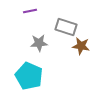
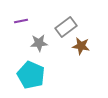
purple line: moved 9 px left, 10 px down
gray rectangle: rotated 55 degrees counterclockwise
cyan pentagon: moved 2 px right, 1 px up
